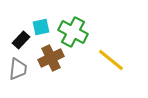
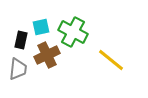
black rectangle: rotated 30 degrees counterclockwise
brown cross: moved 4 px left, 3 px up
